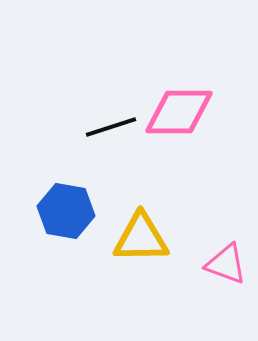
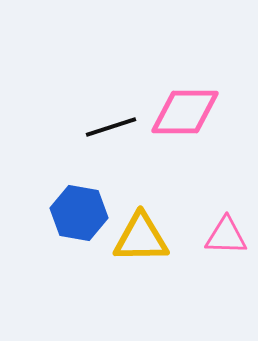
pink diamond: moved 6 px right
blue hexagon: moved 13 px right, 2 px down
pink triangle: moved 28 px up; rotated 18 degrees counterclockwise
